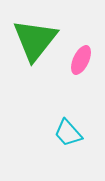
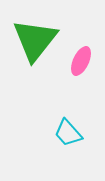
pink ellipse: moved 1 px down
